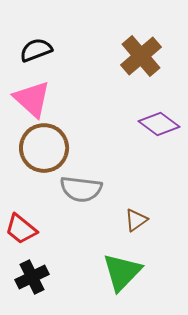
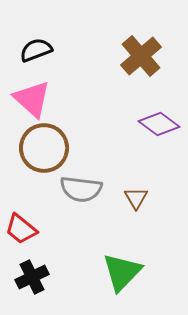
brown triangle: moved 22 px up; rotated 25 degrees counterclockwise
